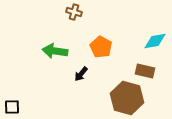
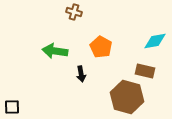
black arrow: rotated 49 degrees counterclockwise
brown hexagon: moved 1 px up
